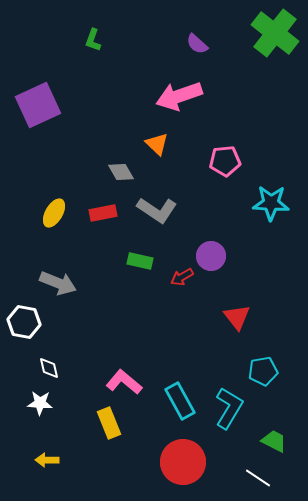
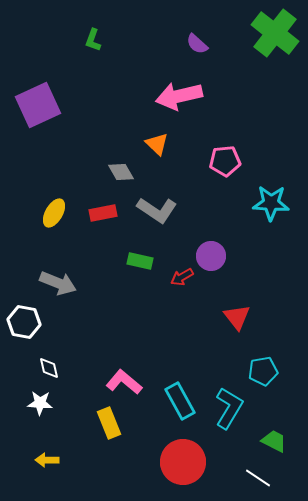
pink arrow: rotated 6 degrees clockwise
